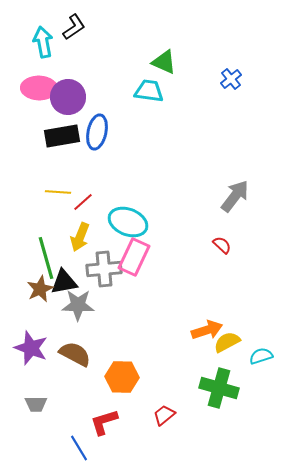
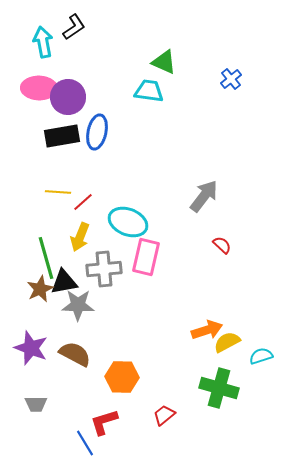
gray arrow: moved 31 px left
pink rectangle: moved 12 px right; rotated 12 degrees counterclockwise
blue line: moved 6 px right, 5 px up
